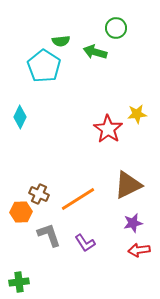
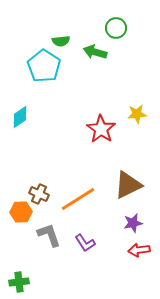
cyan diamond: rotated 30 degrees clockwise
red star: moved 7 px left
